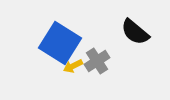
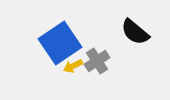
blue square: rotated 24 degrees clockwise
